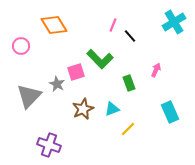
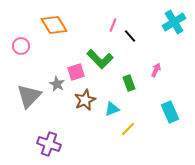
brown star: moved 2 px right, 9 px up
purple cross: moved 1 px up
